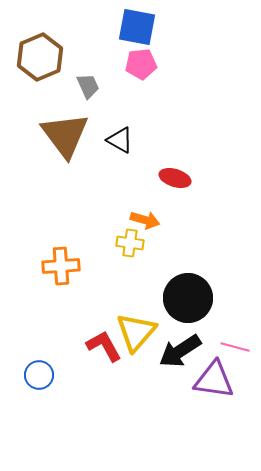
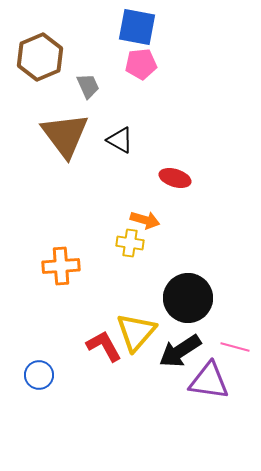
purple triangle: moved 5 px left, 1 px down
